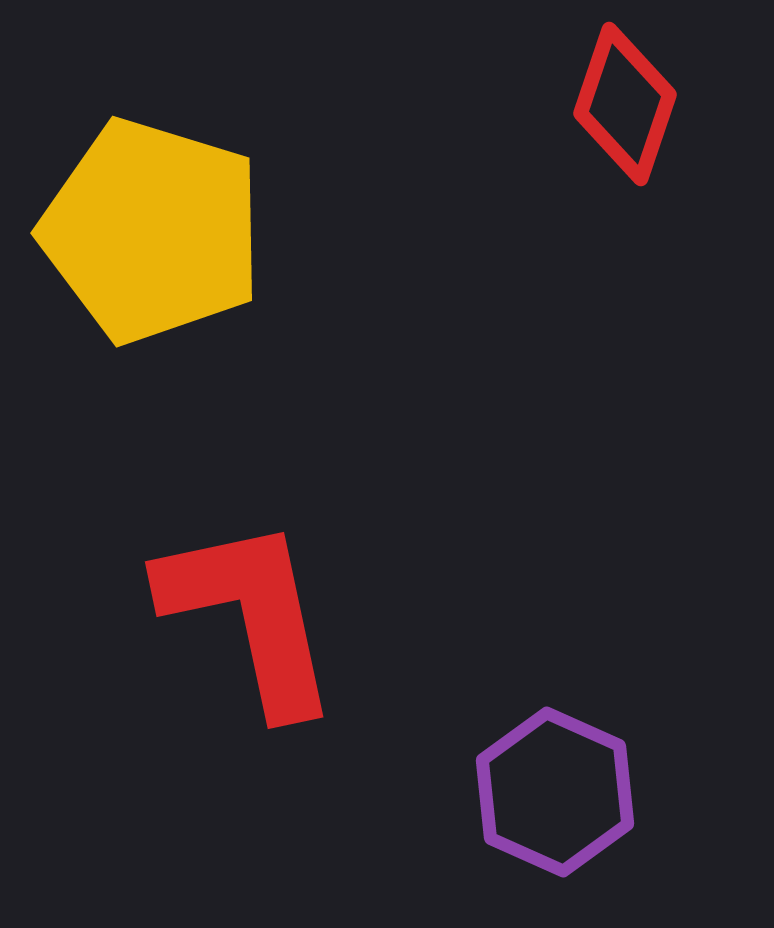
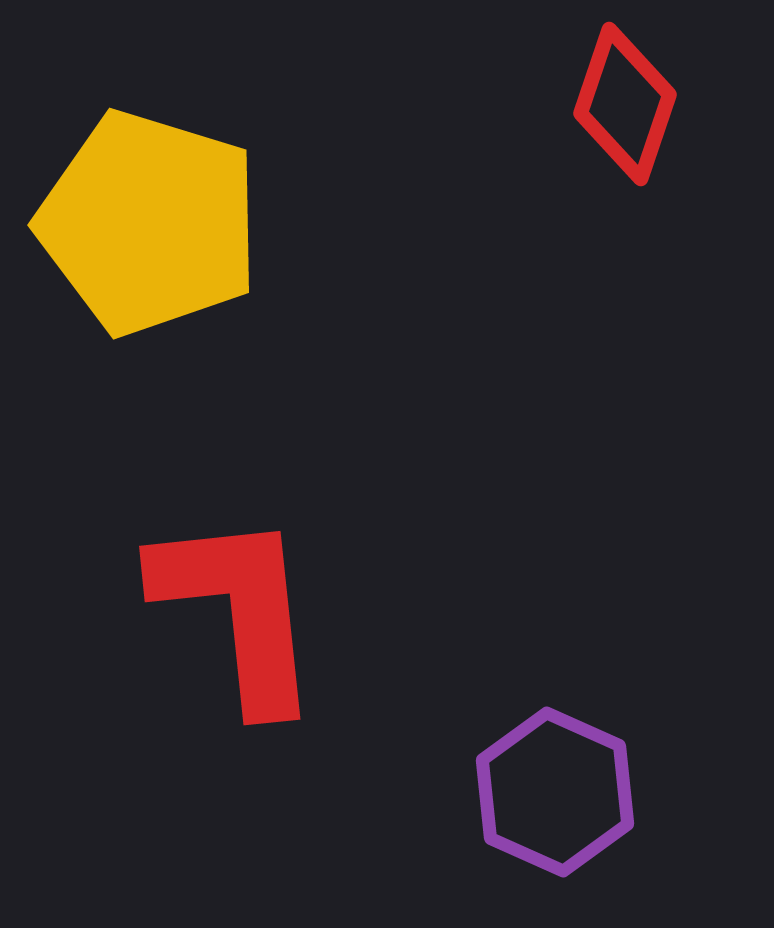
yellow pentagon: moved 3 px left, 8 px up
red L-shape: moved 12 px left, 5 px up; rotated 6 degrees clockwise
